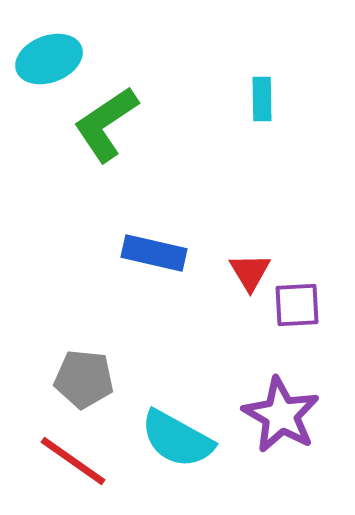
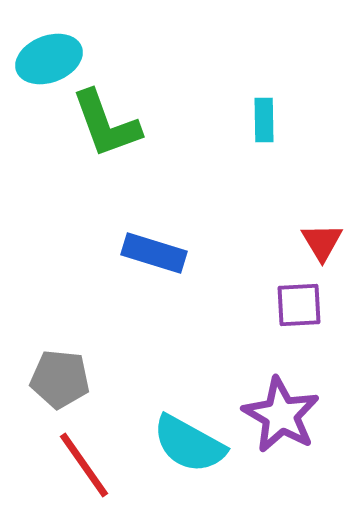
cyan rectangle: moved 2 px right, 21 px down
green L-shape: rotated 76 degrees counterclockwise
blue rectangle: rotated 4 degrees clockwise
red triangle: moved 72 px right, 30 px up
purple square: moved 2 px right
gray pentagon: moved 24 px left
cyan semicircle: moved 12 px right, 5 px down
red line: moved 11 px right, 4 px down; rotated 20 degrees clockwise
